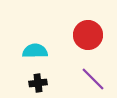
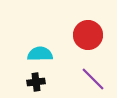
cyan semicircle: moved 5 px right, 3 px down
black cross: moved 2 px left, 1 px up
